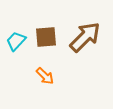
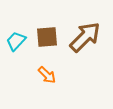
brown square: moved 1 px right
orange arrow: moved 2 px right, 1 px up
